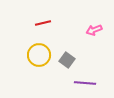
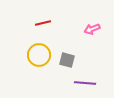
pink arrow: moved 2 px left, 1 px up
gray square: rotated 21 degrees counterclockwise
